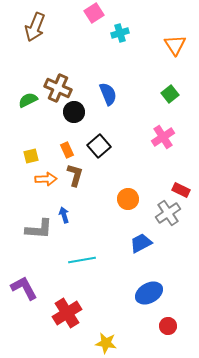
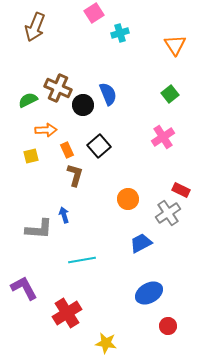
black circle: moved 9 px right, 7 px up
orange arrow: moved 49 px up
